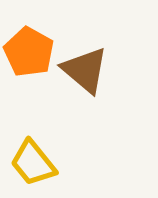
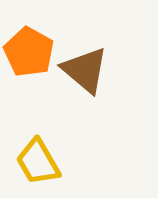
yellow trapezoid: moved 5 px right, 1 px up; rotated 9 degrees clockwise
